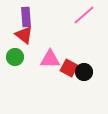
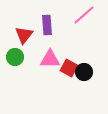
purple rectangle: moved 21 px right, 8 px down
red triangle: rotated 30 degrees clockwise
